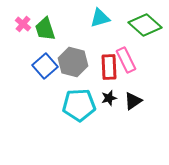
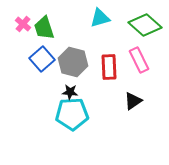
green trapezoid: moved 1 px left, 1 px up
pink rectangle: moved 13 px right
blue square: moved 3 px left, 7 px up
black star: moved 39 px left, 6 px up; rotated 21 degrees clockwise
cyan pentagon: moved 7 px left, 9 px down
